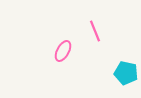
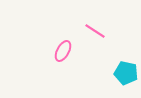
pink line: rotated 35 degrees counterclockwise
